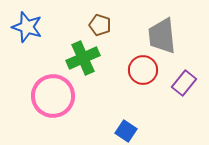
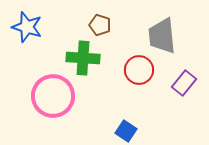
green cross: rotated 28 degrees clockwise
red circle: moved 4 px left
